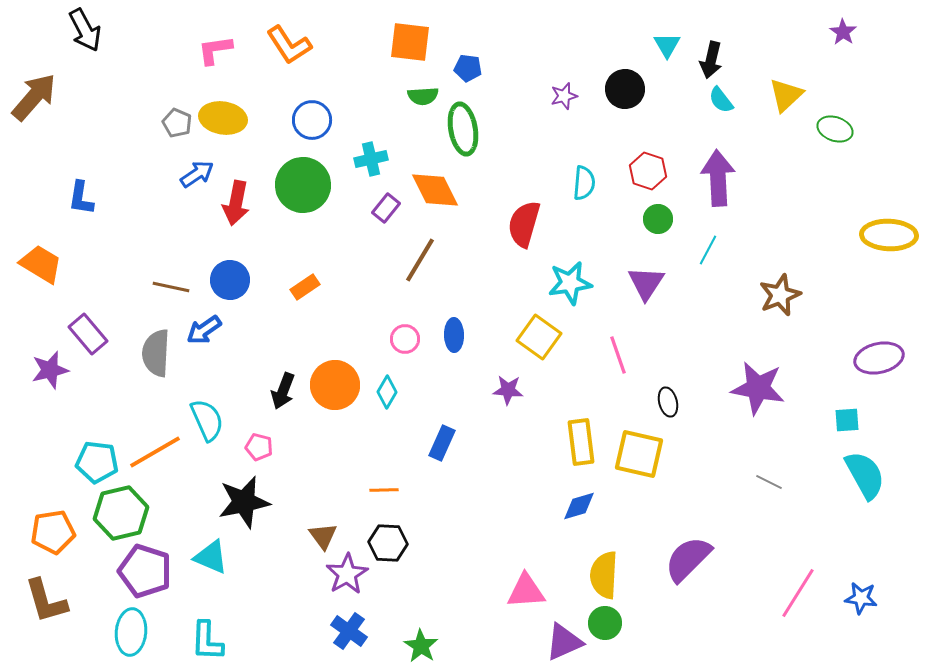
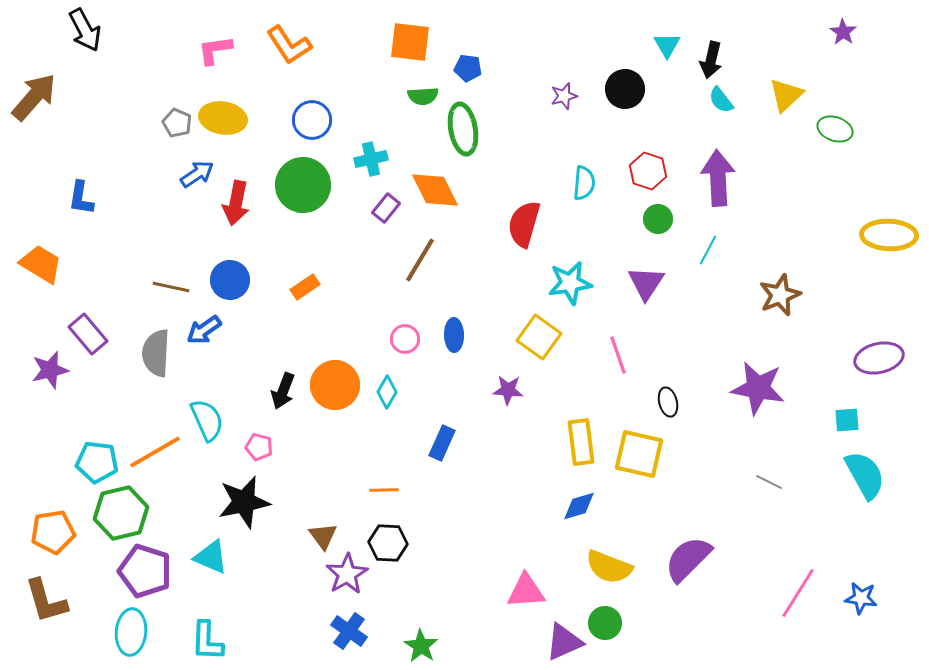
yellow semicircle at (604, 575): moved 5 px right, 8 px up; rotated 72 degrees counterclockwise
